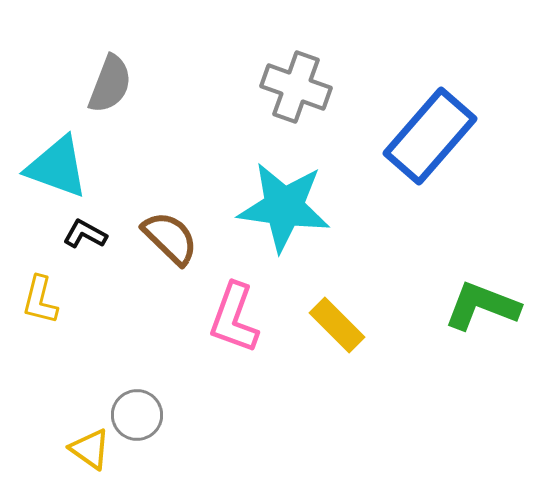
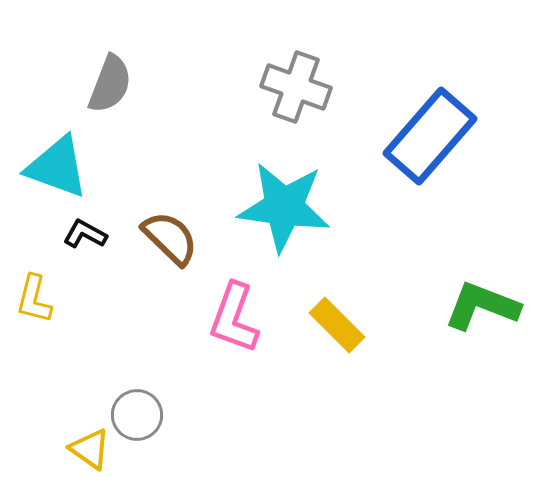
yellow L-shape: moved 6 px left, 1 px up
